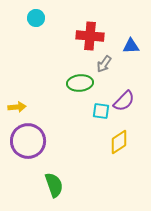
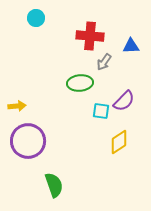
gray arrow: moved 2 px up
yellow arrow: moved 1 px up
